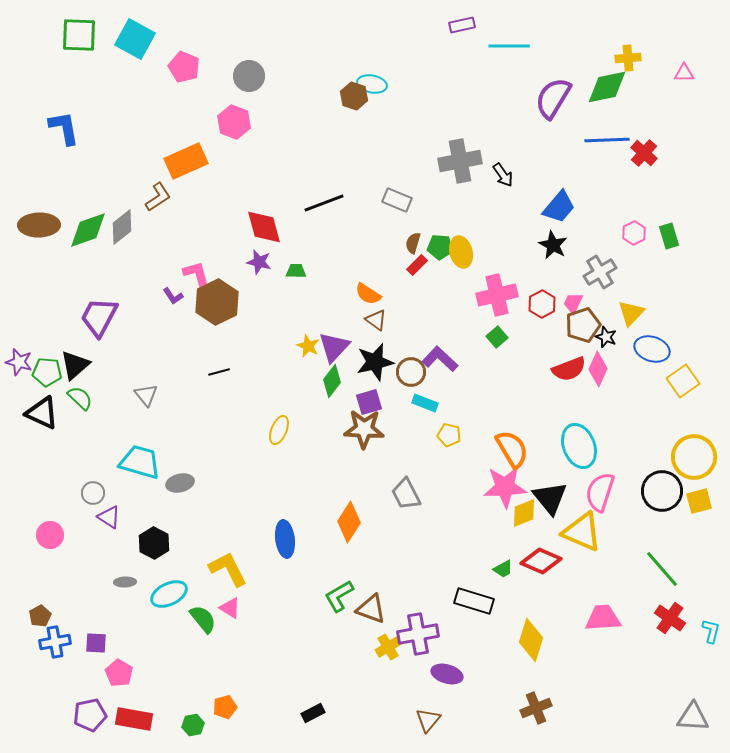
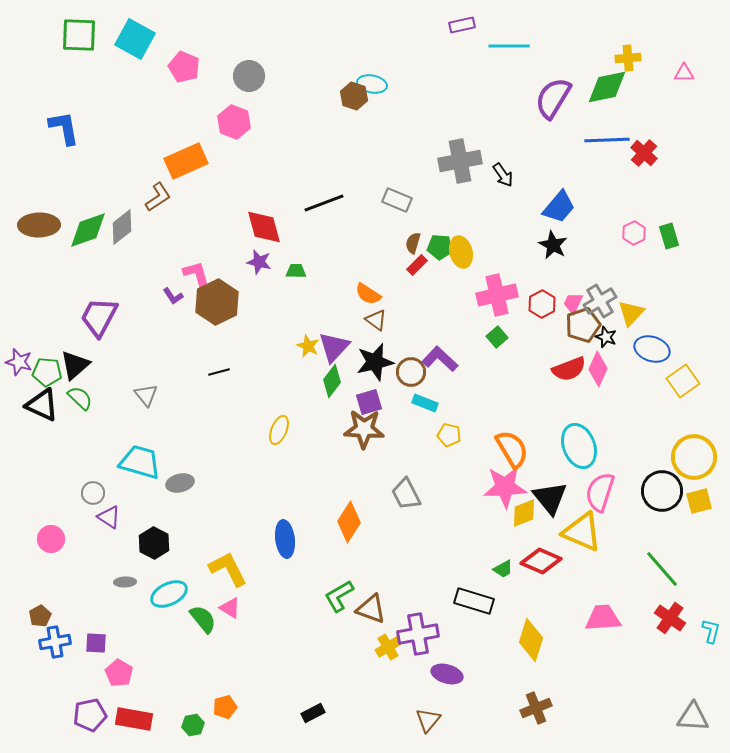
gray cross at (600, 272): moved 29 px down
black triangle at (42, 413): moved 8 px up
pink circle at (50, 535): moved 1 px right, 4 px down
